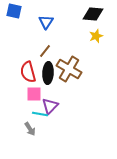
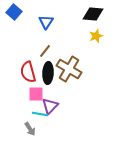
blue square: moved 1 px down; rotated 28 degrees clockwise
pink square: moved 2 px right
